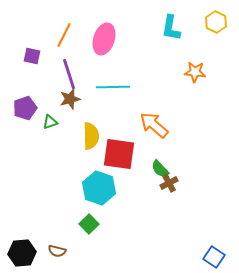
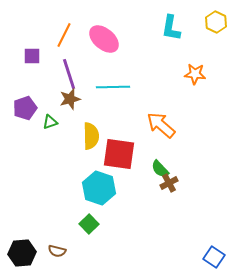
pink ellipse: rotated 68 degrees counterclockwise
purple square: rotated 12 degrees counterclockwise
orange star: moved 2 px down
orange arrow: moved 7 px right
